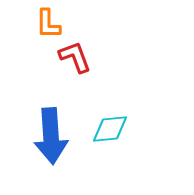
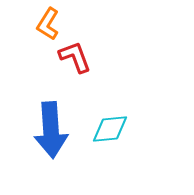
orange L-shape: rotated 32 degrees clockwise
blue arrow: moved 6 px up
